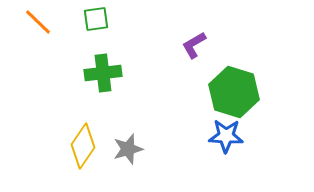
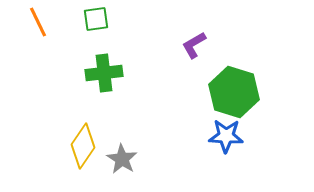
orange line: rotated 20 degrees clockwise
green cross: moved 1 px right
gray star: moved 6 px left, 10 px down; rotated 24 degrees counterclockwise
